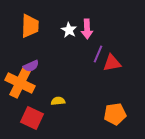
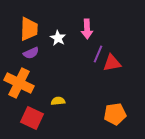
orange trapezoid: moved 1 px left, 3 px down
white star: moved 11 px left, 8 px down
purple semicircle: moved 13 px up
orange cross: moved 1 px left
